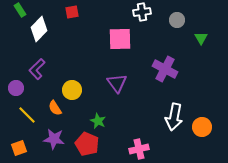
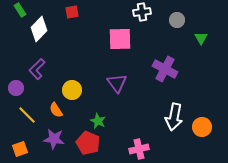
orange semicircle: moved 1 px right, 2 px down
red pentagon: moved 1 px right, 1 px up
orange square: moved 1 px right, 1 px down
